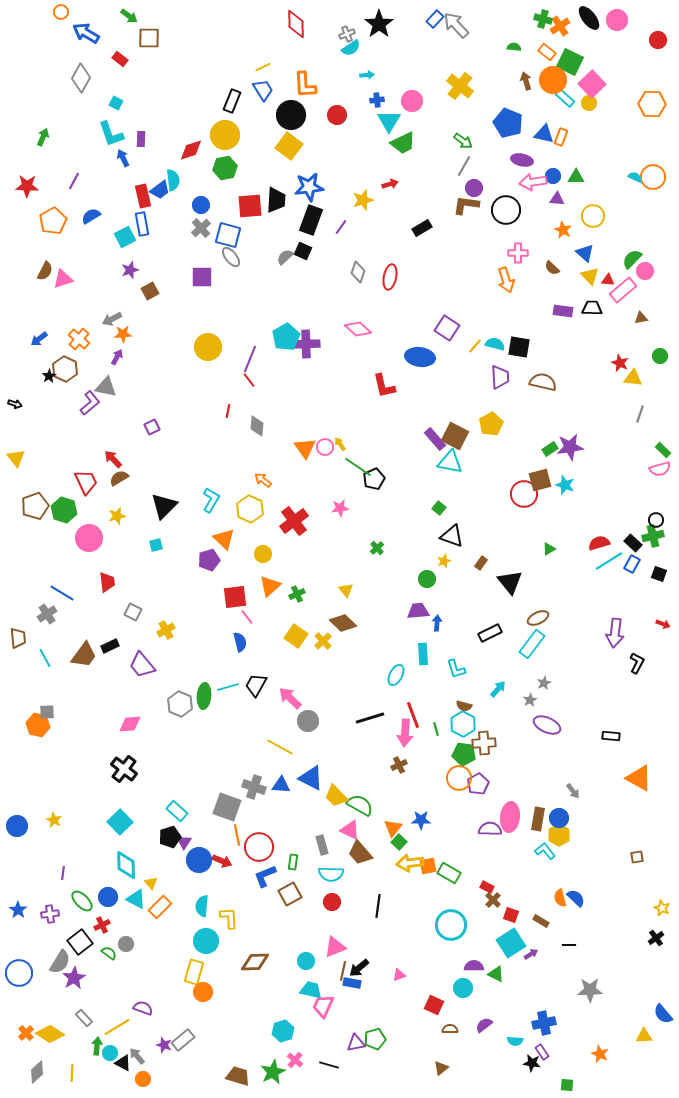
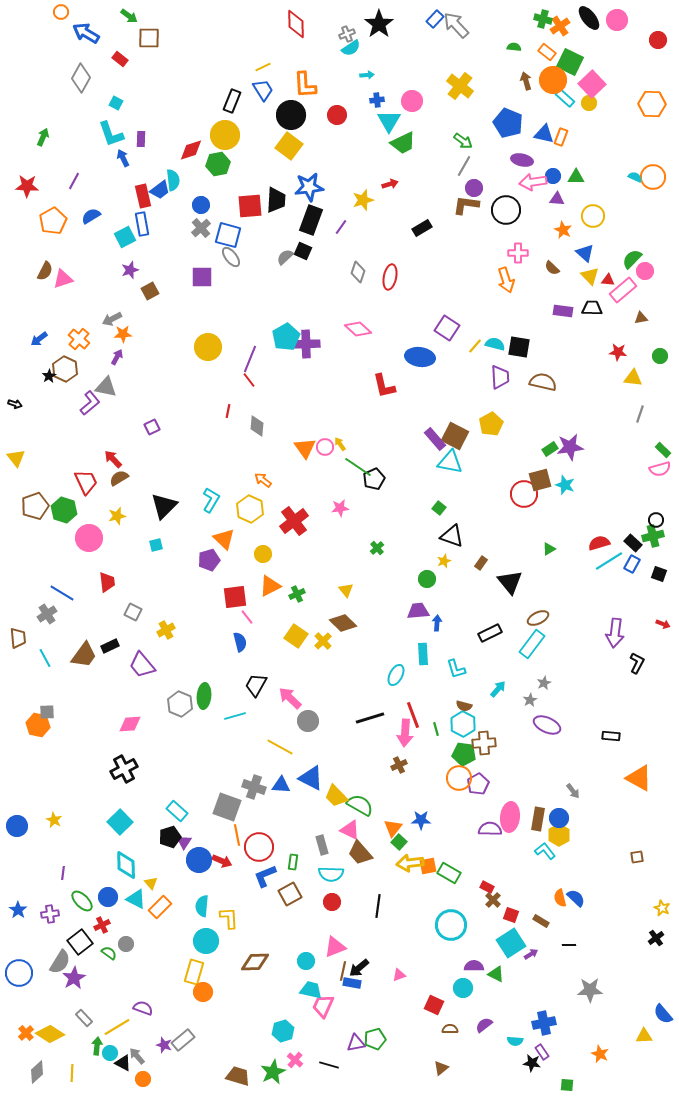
green hexagon at (225, 168): moved 7 px left, 4 px up
red star at (620, 363): moved 2 px left, 11 px up; rotated 18 degrees counterclockwise
orange triangle at (270, 586): rotated 15 degrees clockwise
cyan line at (228, 687): moved 7 px right, 29 px down
black cross at (124, 769): rotated 24 degrees clockwise
